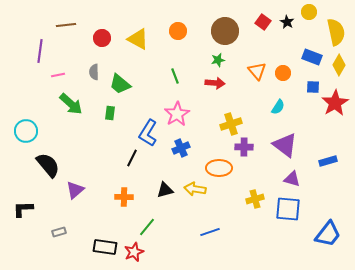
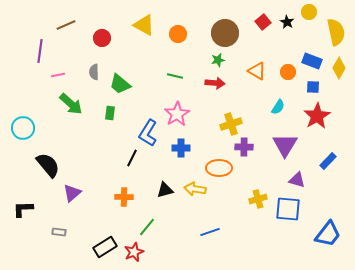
red square at (263, 22): rotated 14 degrees clockwise
brown line at (66, 25): rotated 18 degrees counterclockwise
orange circle at (178, 31): moved 3 px down
brown circle at (225, 31): moved 2 px down
yellow triangle at (138, 39): moved 6 px right, 14 px up
blue rectangle at (312, 57): moved 4 px down
yellow diamond at (339, 65): moved 3 px down
orange triangle at (257, 71): rotated 18 degrees counterclockwise
orange circle at (283, 73): moved 5 px right, 1 px up
green line at (175, 76): rotated 56 degrees counterclockwise
red star at (335, 103): moved 18 px left, 13 px down
cyan circle at (26, 131): moved 3 px left, 3 px up
purple triangle at (285, 145): rotated 24 degrees clockwise
blue cross at (181, 148): rotated 24 degrees clockwise
blue rectangle at (328, 161): rotated 30 degrees counterclockwise
purple triangle at (292, 179): moved 5 px right, 1 px down
purple triangle at (75, 190): moved 3 px left, 3 px down
yellow cross at (255, 199): moved 3 px right
gray rectangle at (59, 232): rotated 24 degrees clockwise
black rectangle at (105, 247): rotated 40 degrees counterclockwise
